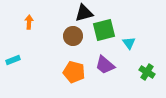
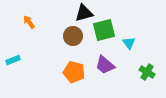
orange arrow: rotated 40 degrees counterclockwise
